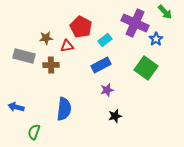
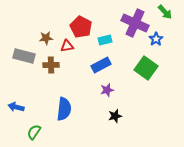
cyan rectangle: rotated 24 degrees clockwise
green semicircle: rotated 14 degrees clockwise
